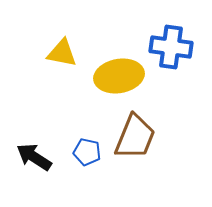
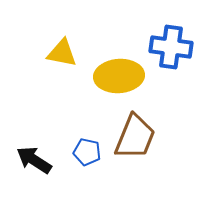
yellow ellipse: rotated 6 degrees clockwise
black arrow: moved 3 px down
